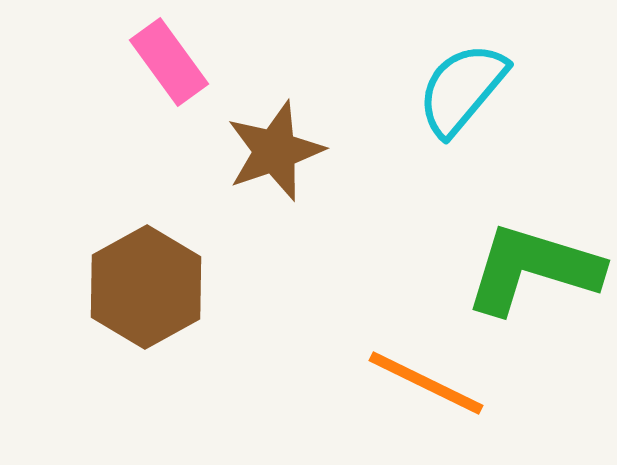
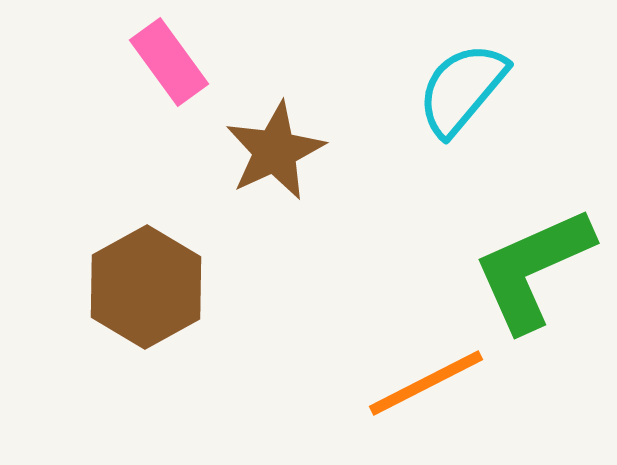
brown star: rotated 6 degrees counterclockwise
green L-shape: rotated 41 degrees counterclockwise
orange line: rotated 53 degrees counterclockwise
